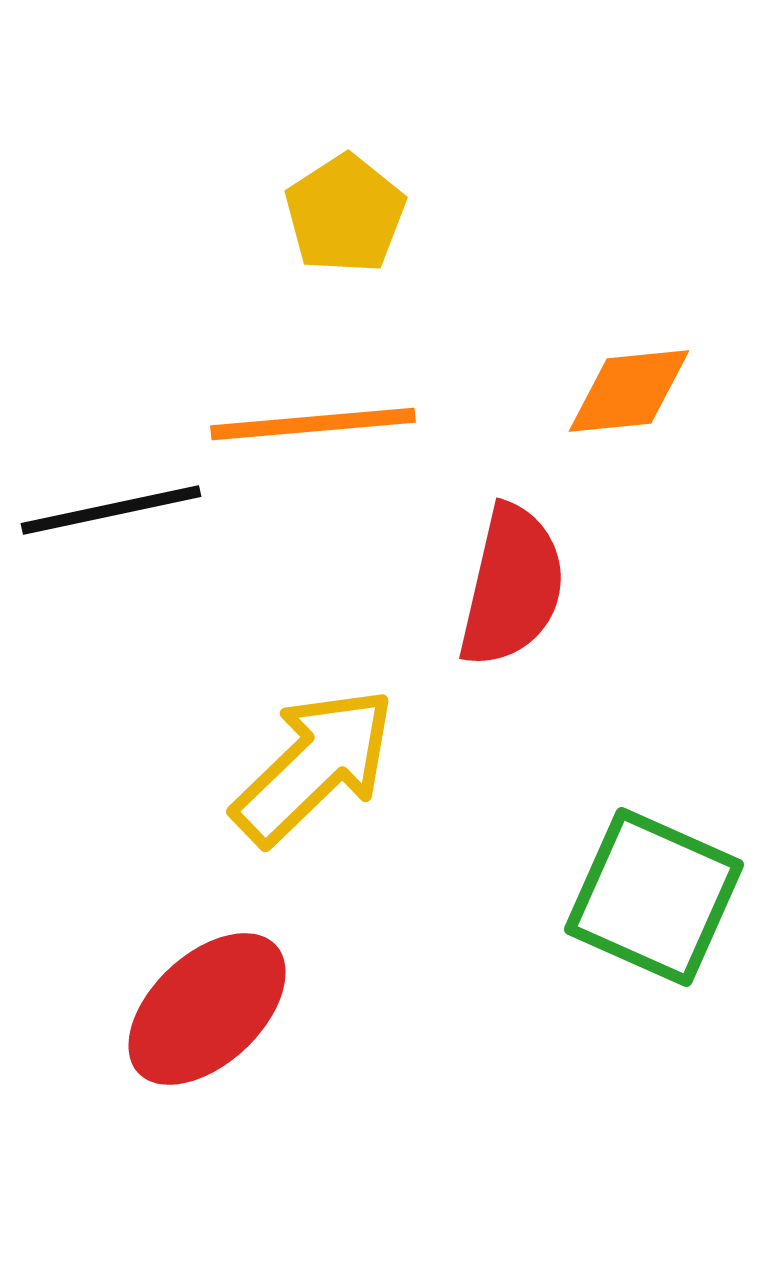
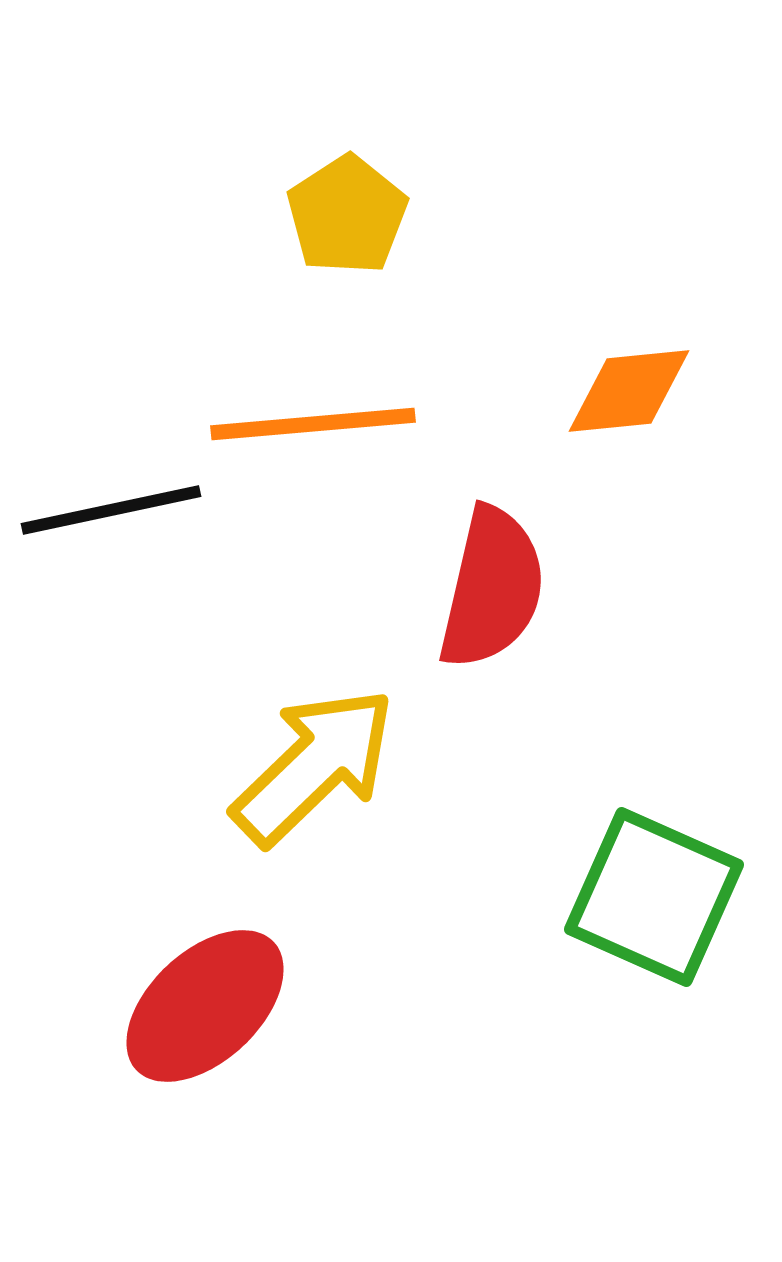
yellow pentagon: moved 2 px right, 1 px down
red semicircle: moved 20 px left, 2 px down
red ellipse: moved 2 px left, 3 px up
